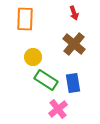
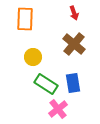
green rectangle: moved 4 px down
